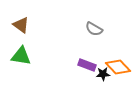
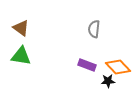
brown triangle: moved 3 px down
gray semicircle: rotated 66 degrees clockwise
black star: moved 5 px right, 7 px down
